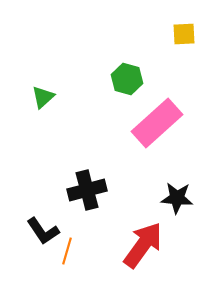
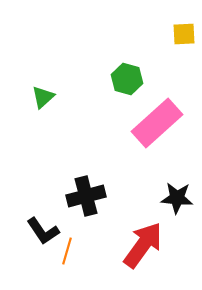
black cross: moved 1 px left, 6 px down
